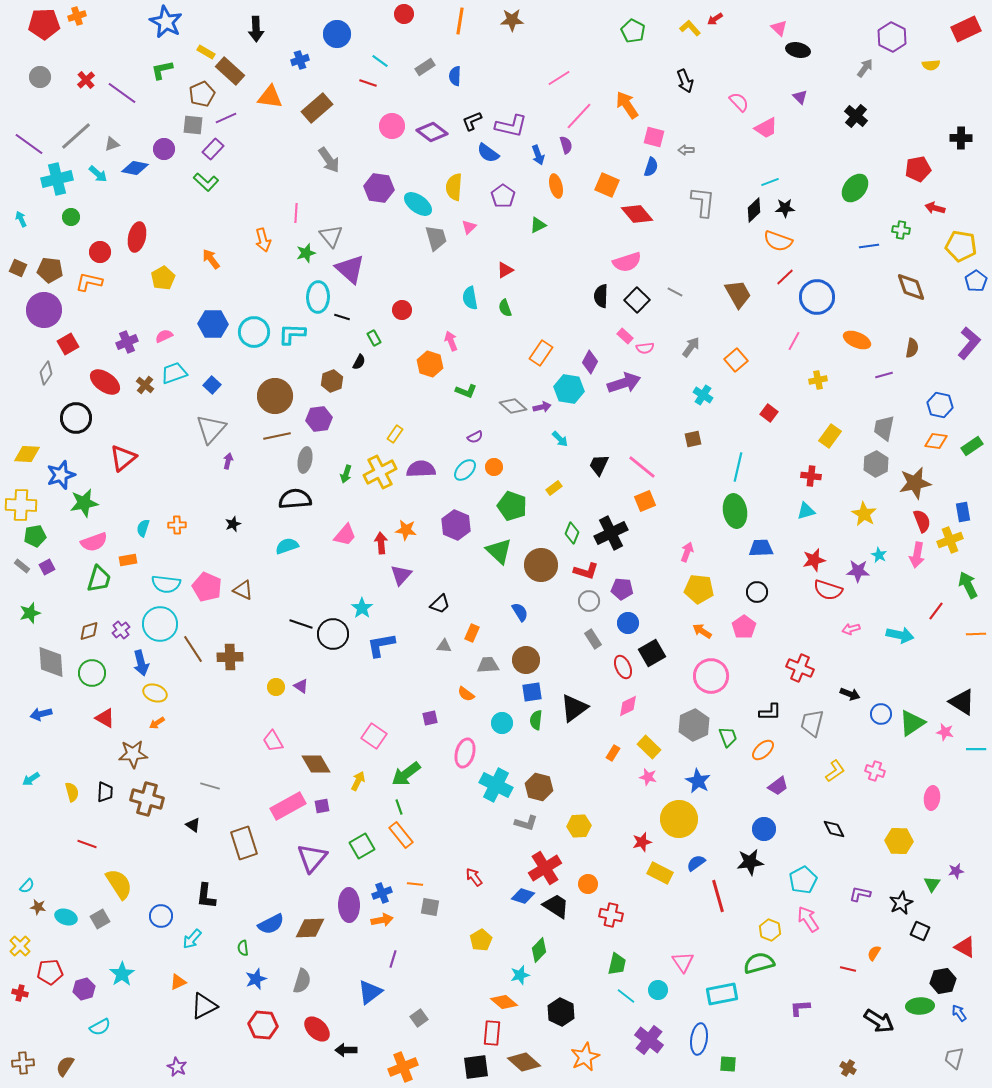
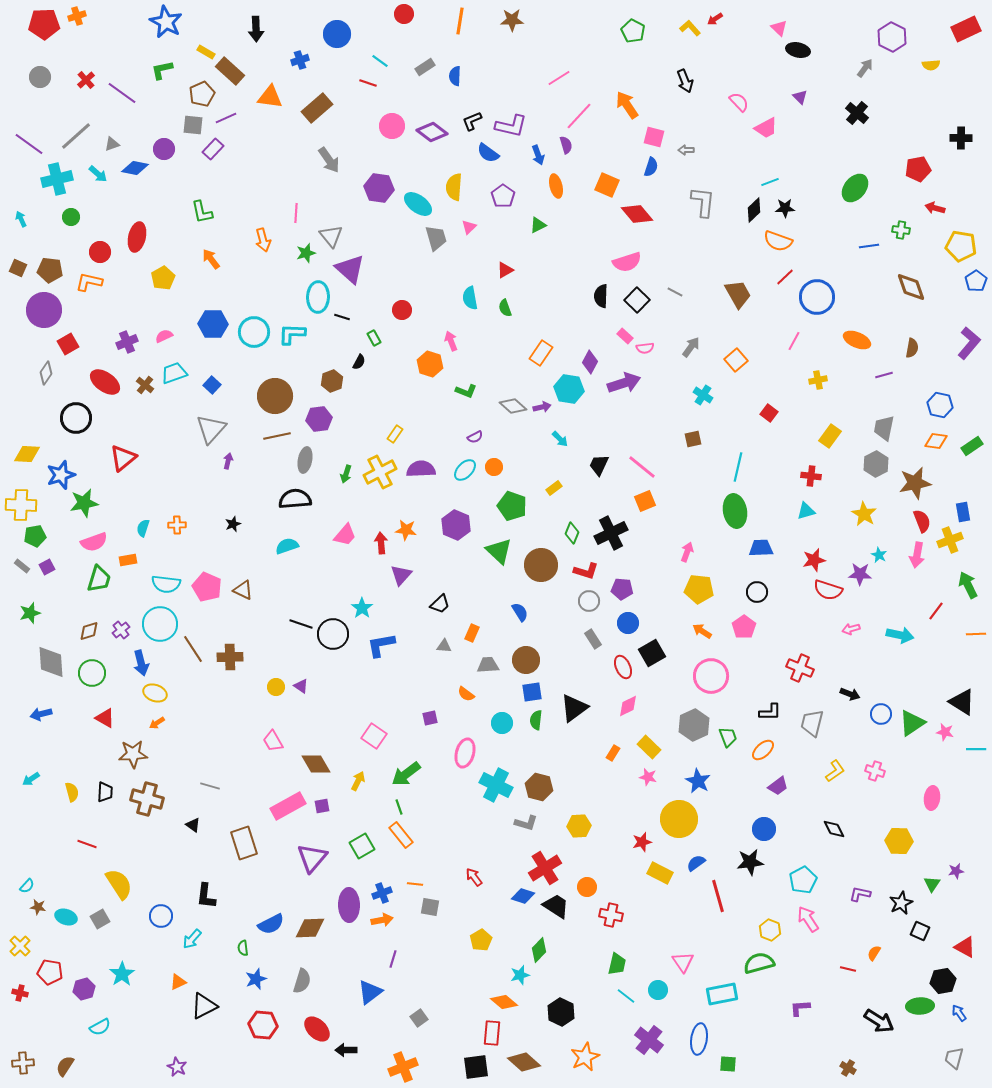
black cross at (856, 116): moved 1 px right, 3 px up
green L-shape at (206, 182): moved 4 px left, 30 px down; rotated 35 degrees clockwise
purple star at (858, 571): moved 2 px right, 3 px down
orange circle at (588, 884): moved 1 px left, 3 px down
red pentagon at (50, 972): rotated 15 degrees clockwise
